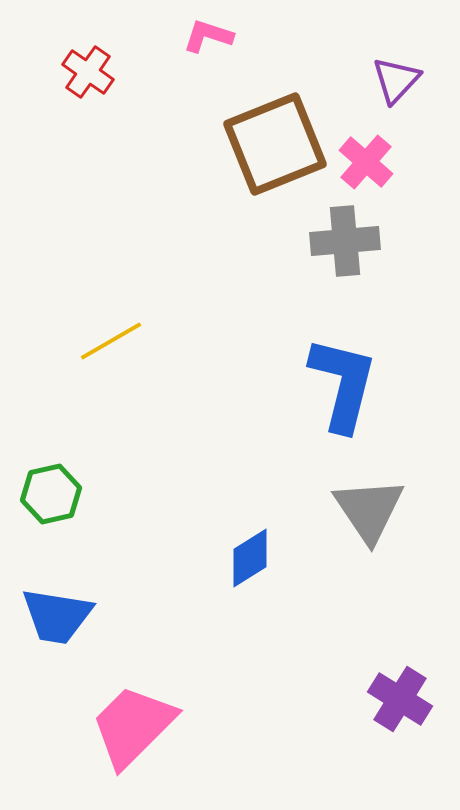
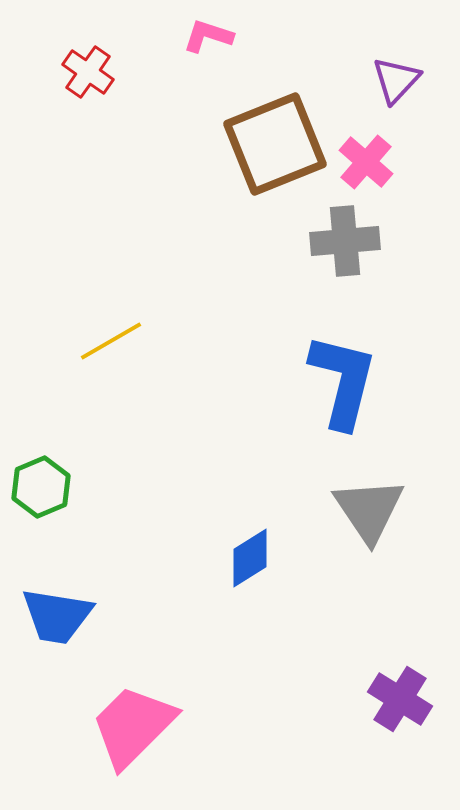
blue L-shape: moved 3 px up
green hexagon: moved 10 px left, 7 px up; rotated 10 degrees counterclockwise
